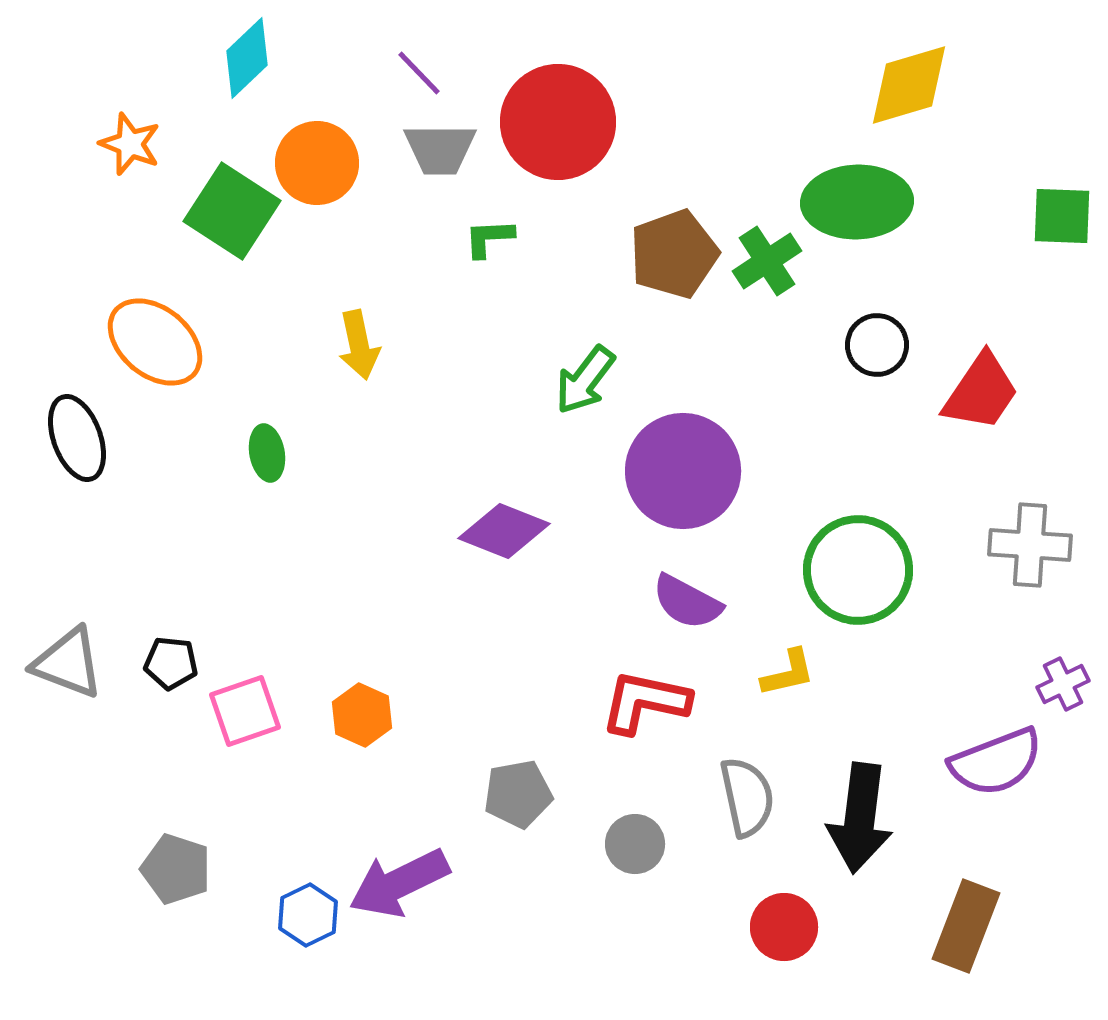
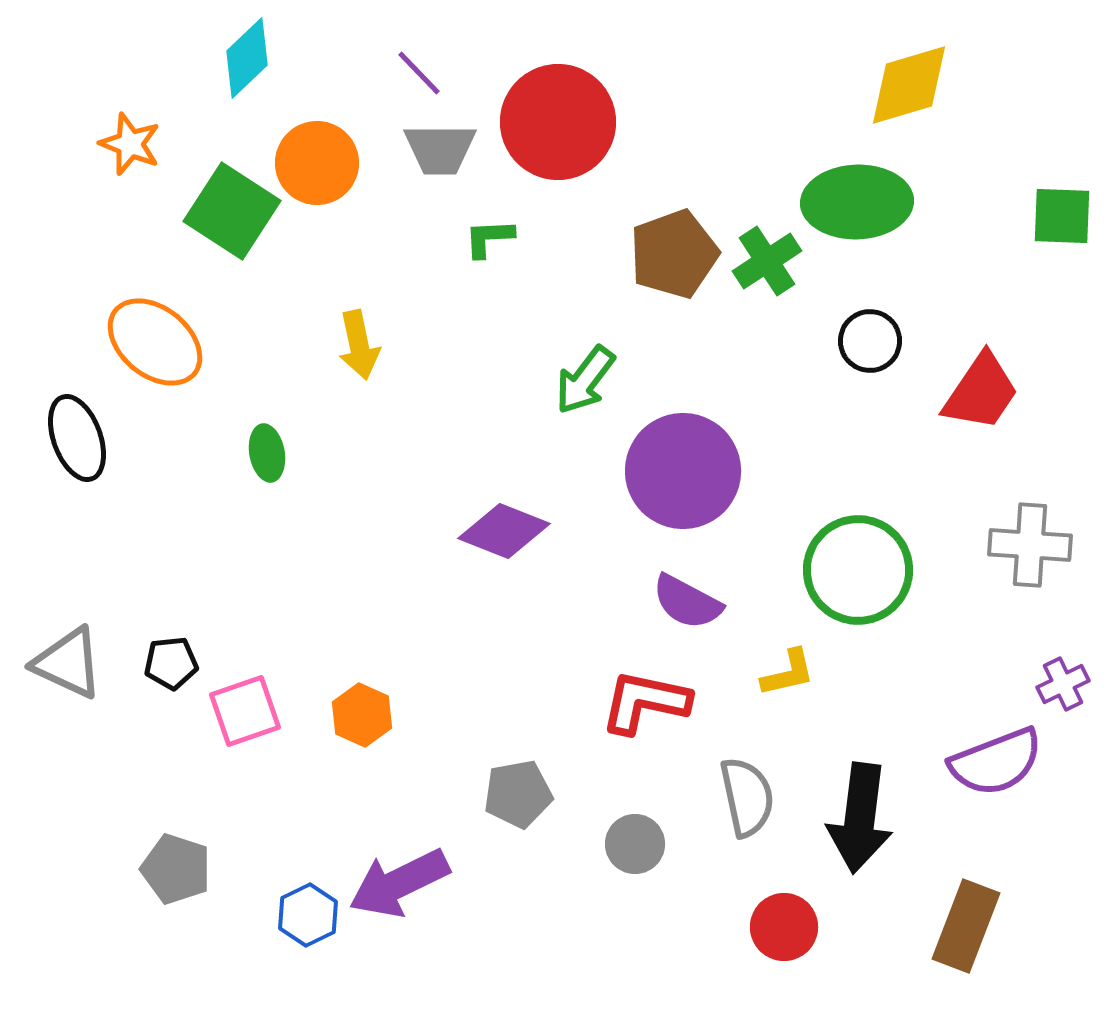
black circle at (877, 345): moved 7 px left, 4 px up
gray triangle at (68, 663): rotated 4 degrees clockwise
black pentagon at (171, 663): rotated 12 degrees counterclockwise
